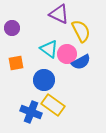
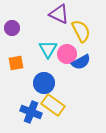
cyan triangle: moved 1 px left; rotated 24 degrees clockwise
blue circle: moved 3 px down
